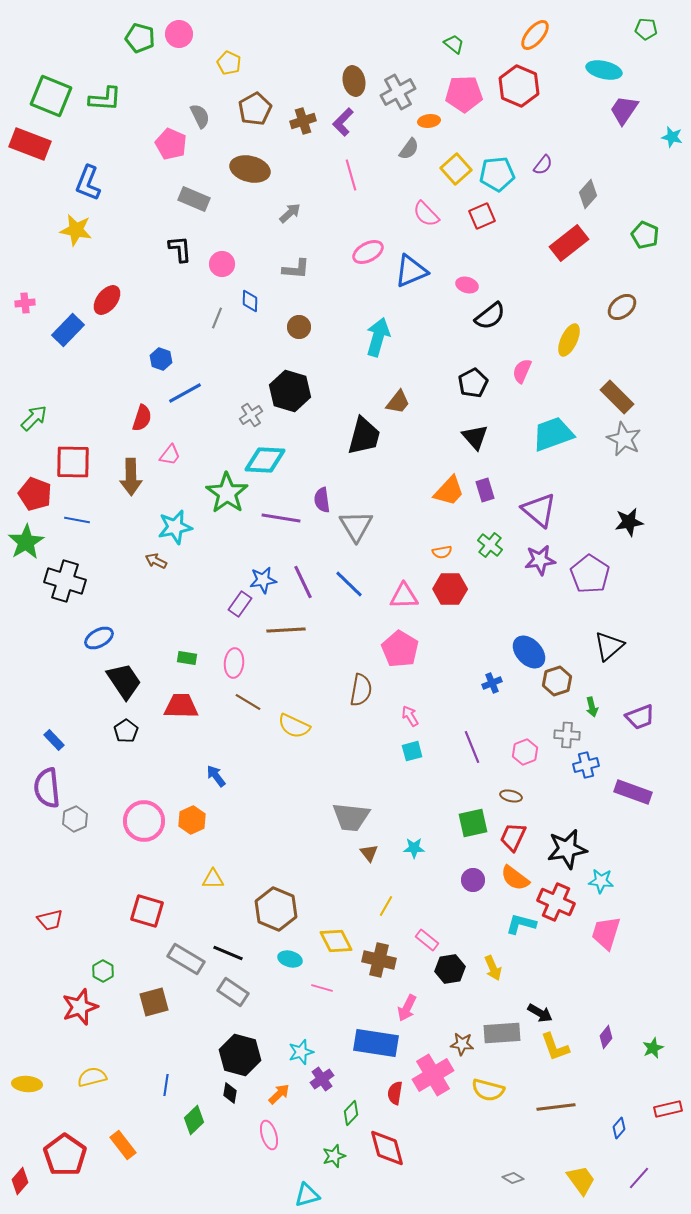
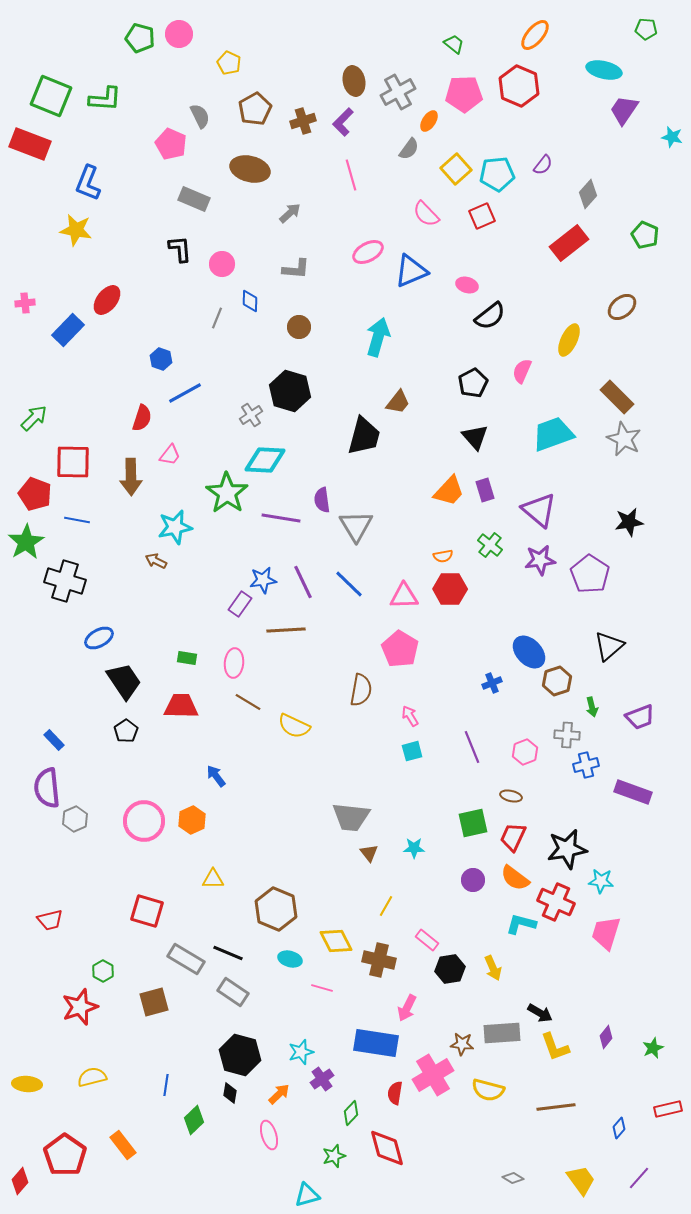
orange ellipse at (429, 121): rotated 50 degrees counterclockwise
orange semicircle at (442, 552): moved 1 px right, 4 px down
